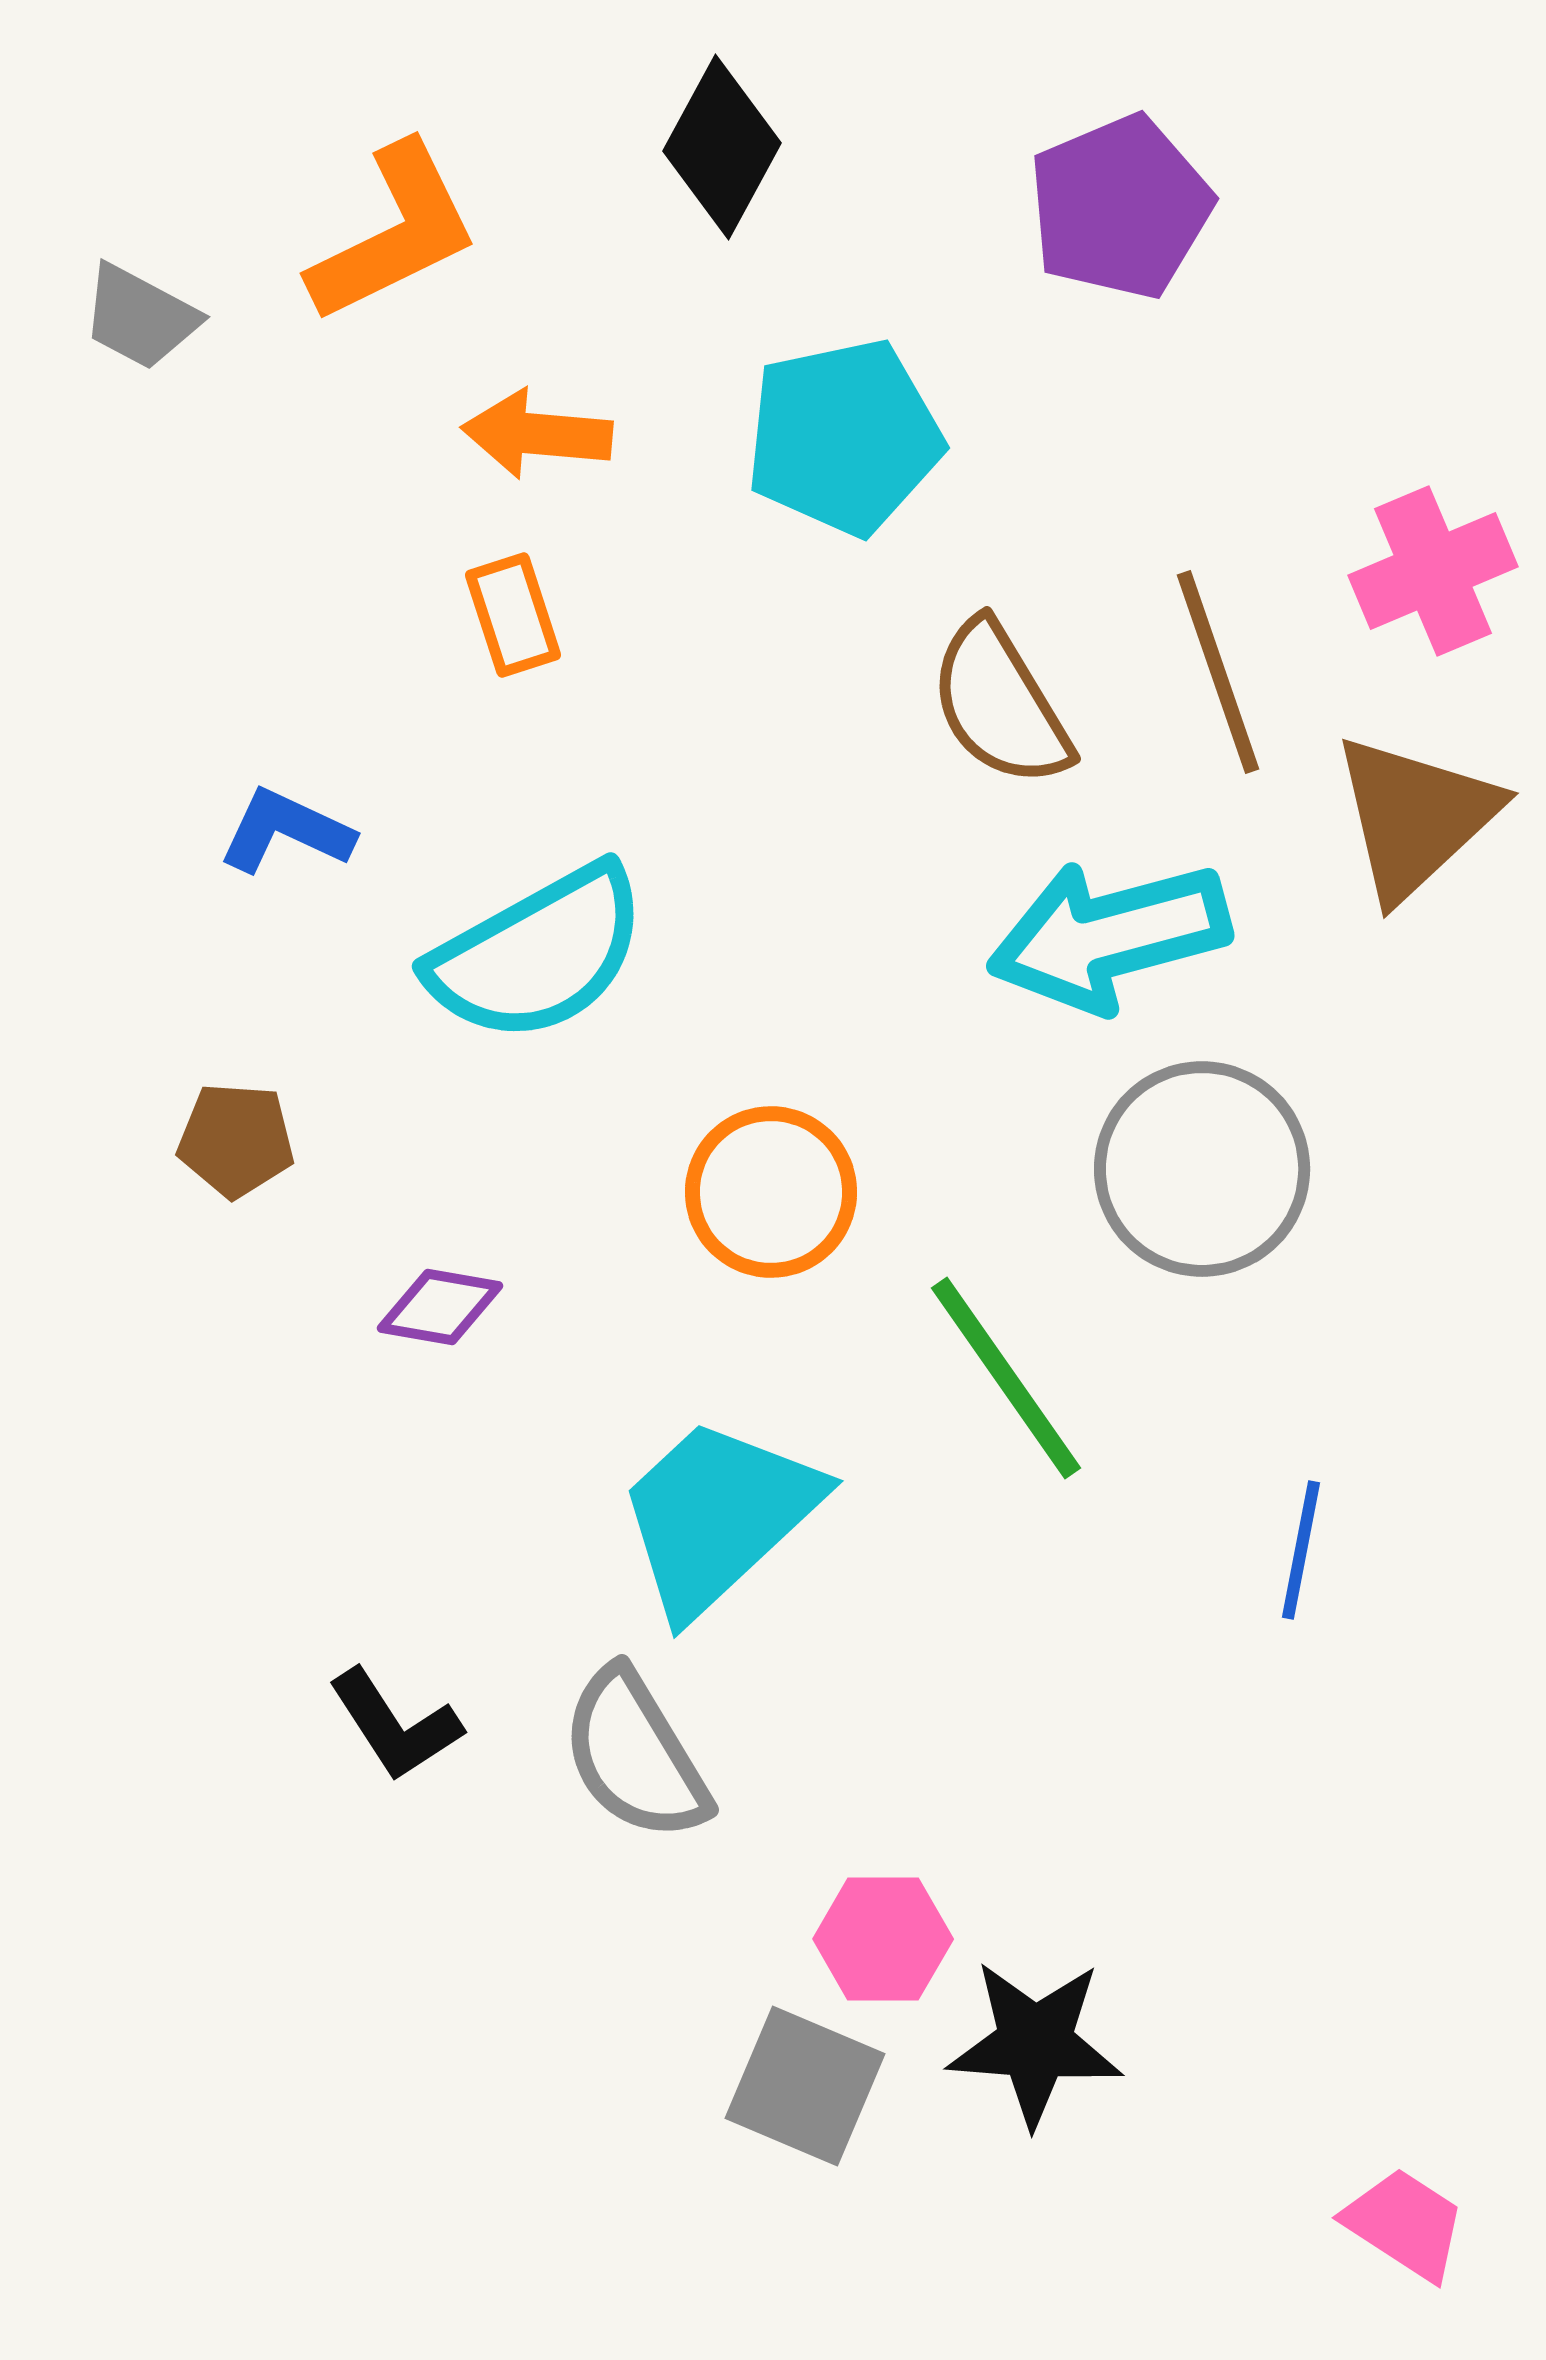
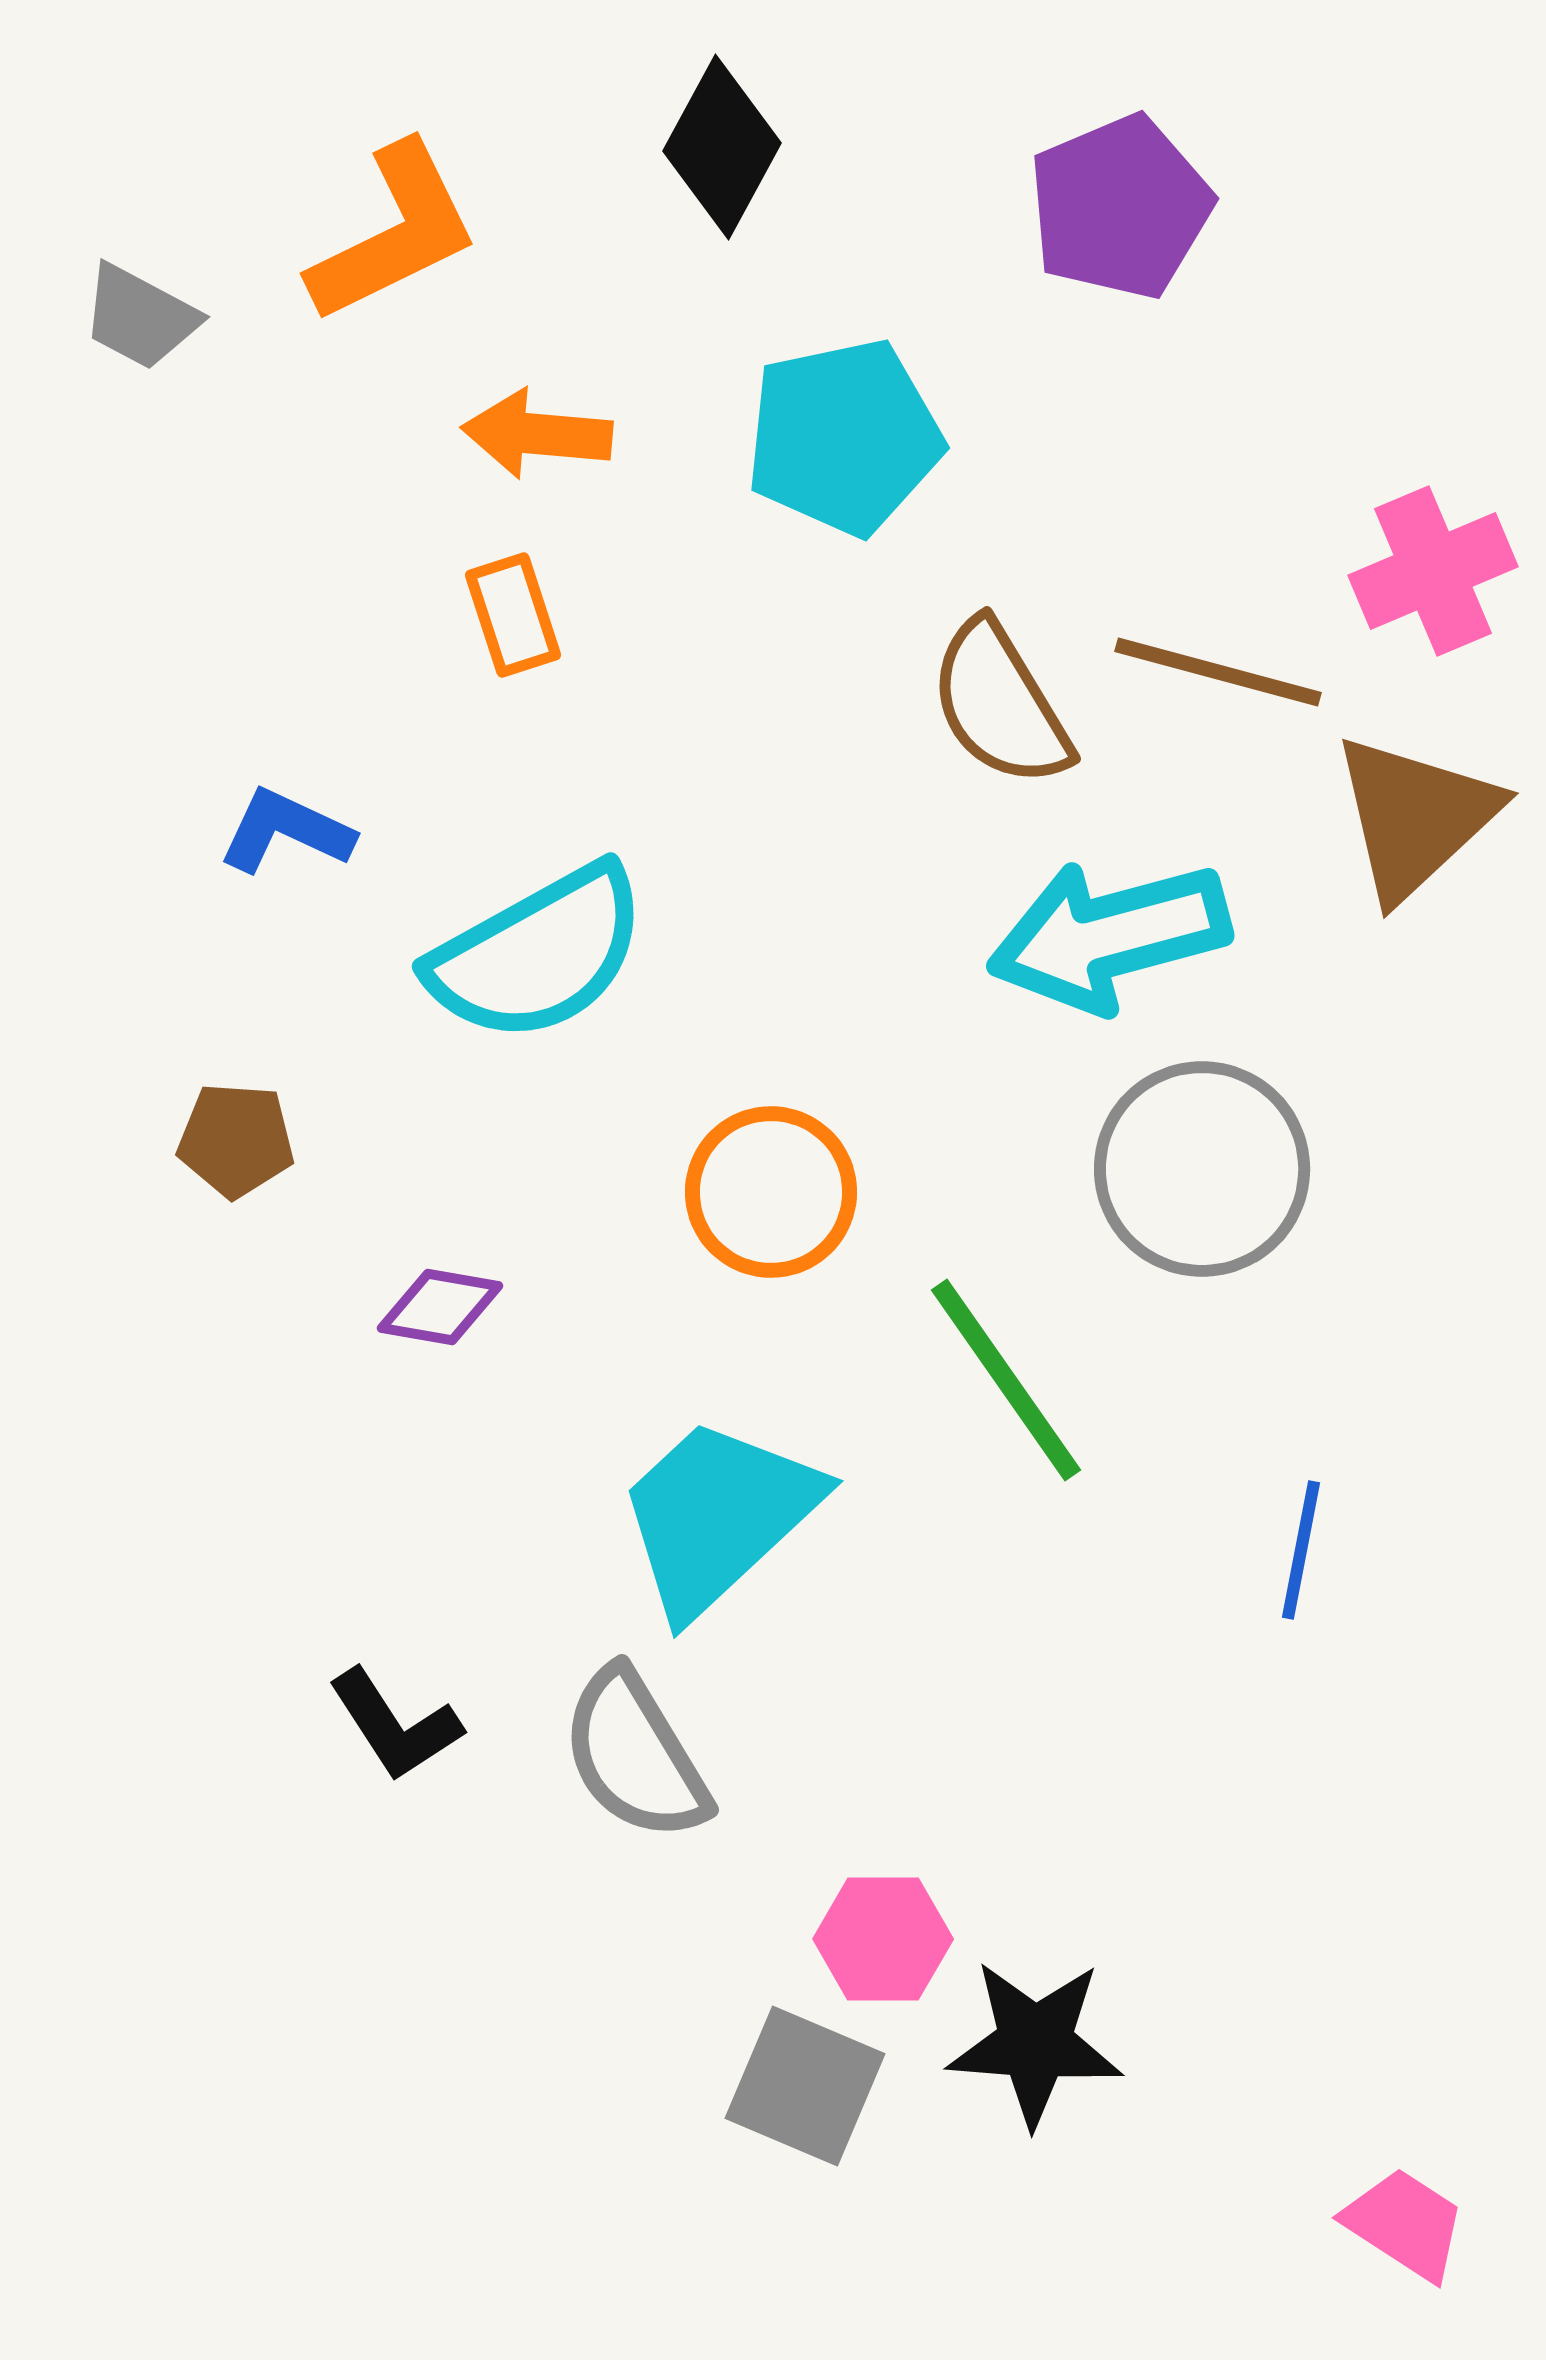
brown line: rotated 56 degrees counterclockwise
green line: moved 2 px down
